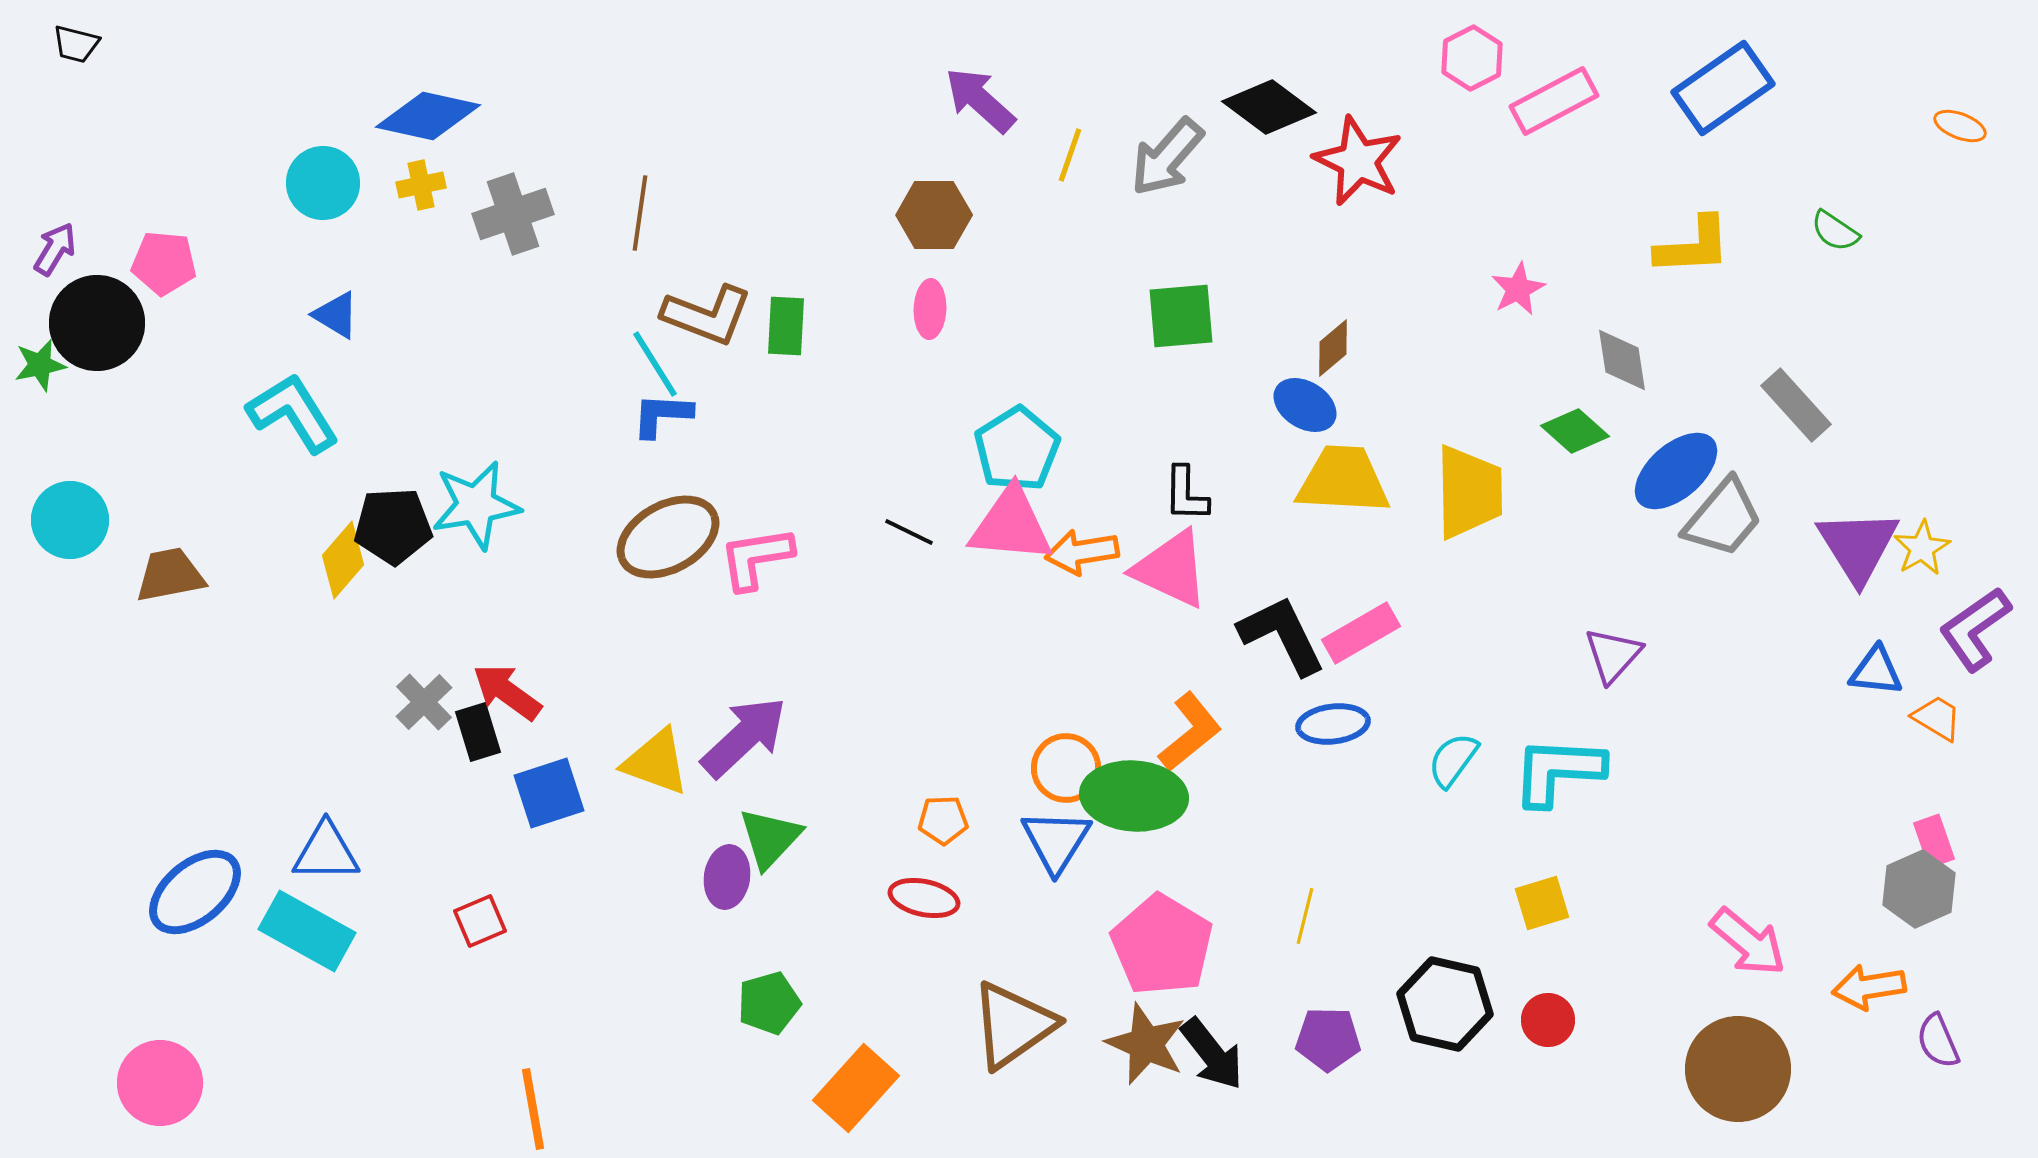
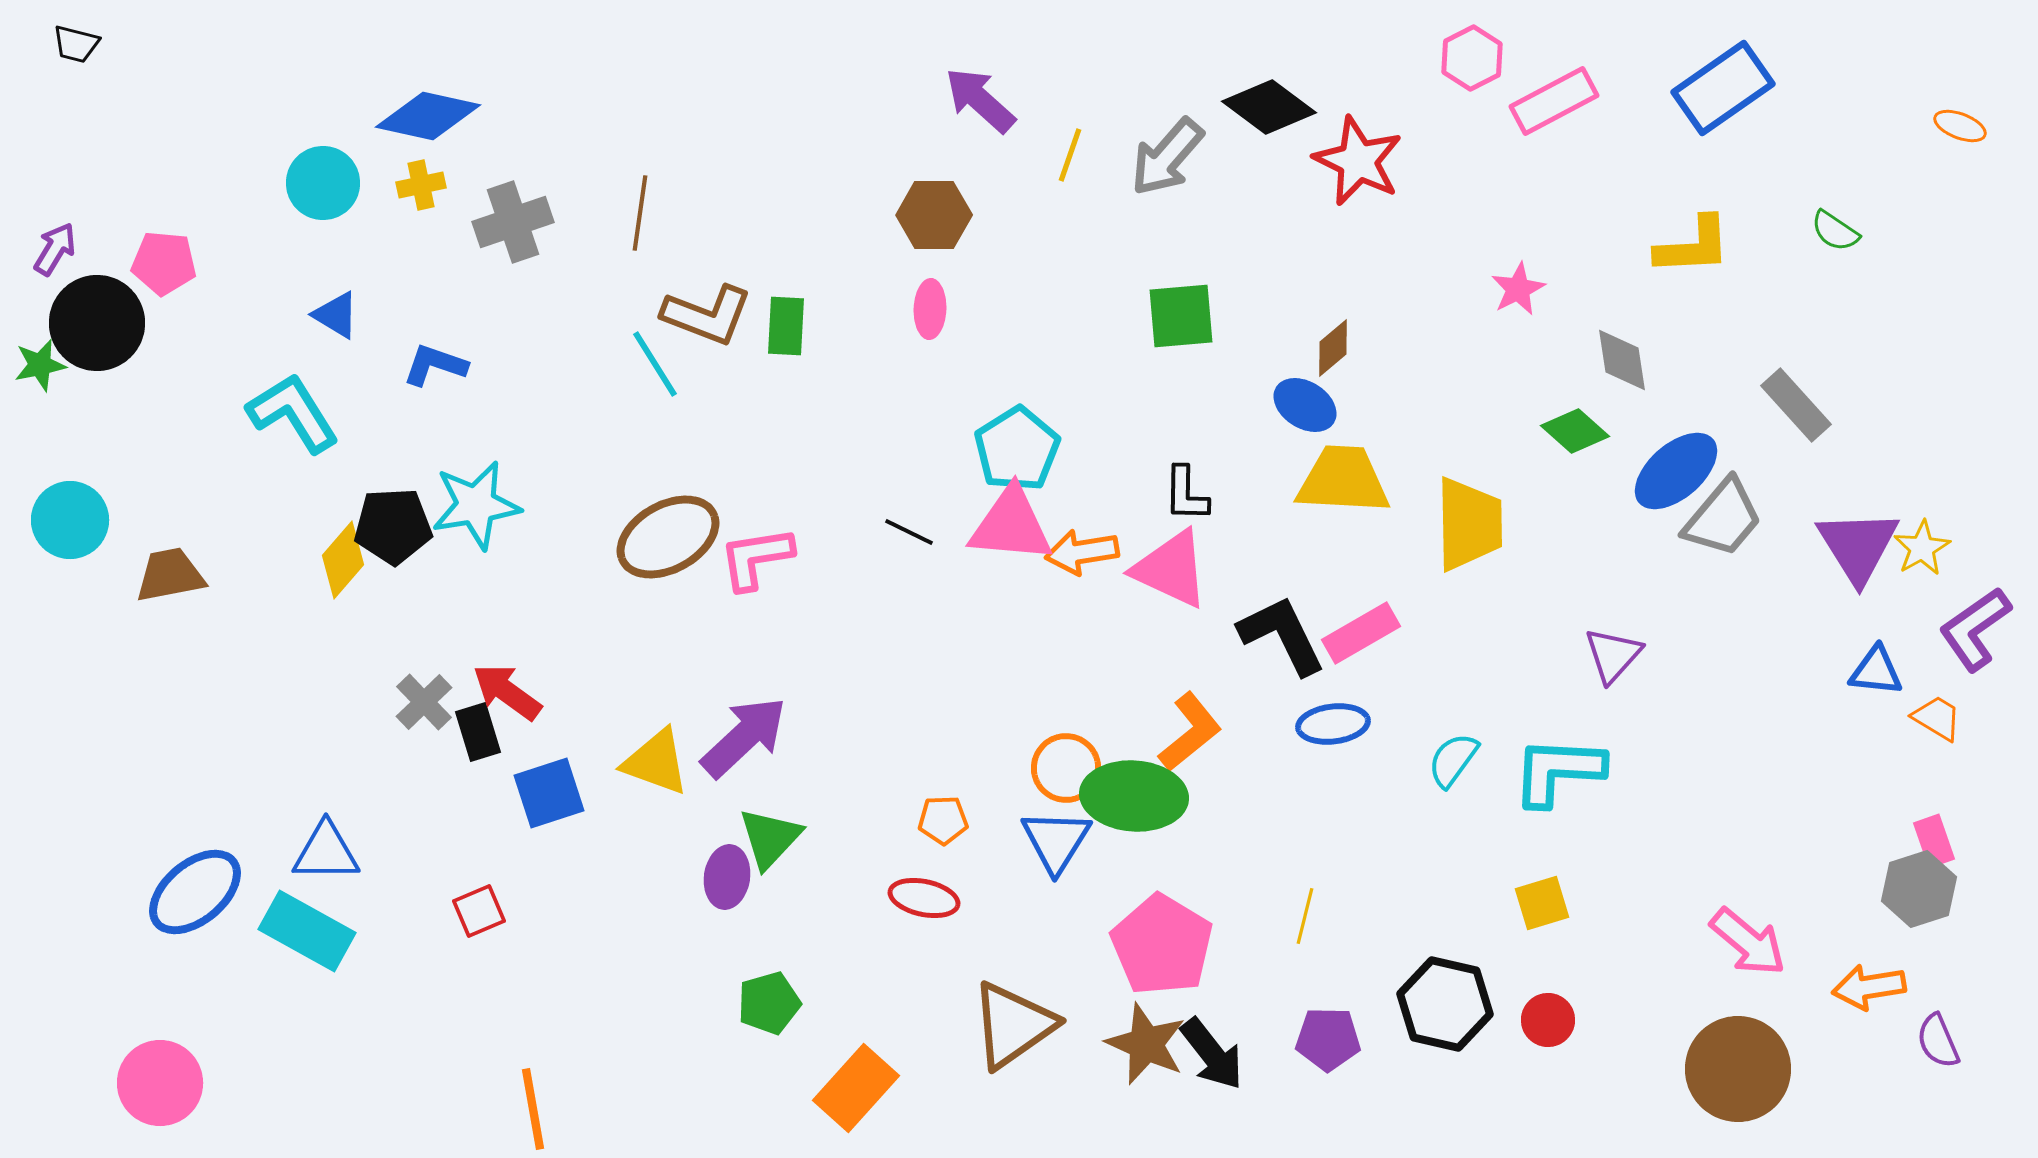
gray cross at (513, 214): moved 8 px down
blue L-shape at (662, 415): moved 227 px left, 50 px up; rotated 16 degrees clockwise
yellow trapezoid at (1469, 492): moved 32 px down
gray hexagon at (1919, 889): rotated 6 degrees clockwise
red square at (480, 921): moved 1 px left, 10 px up
